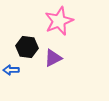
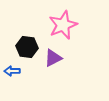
pink star: moved 4 px right, 4 px down
blue arrow: moved 1 px right, 1 px down
